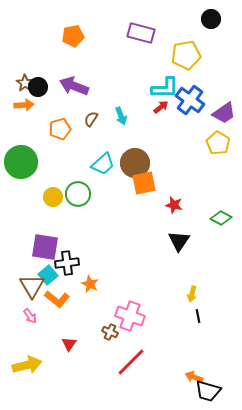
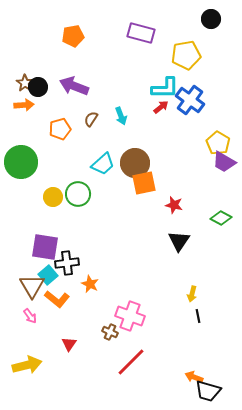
purple trapezoid at (224, 113): moved 49 px down; rotated 65 degrees clockwise
